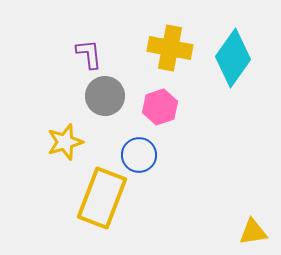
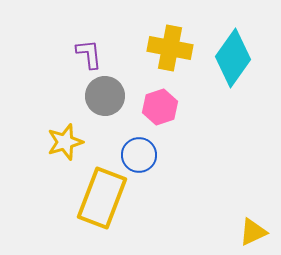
yellow triangle: rotated 16 degrees counterclockwise
